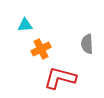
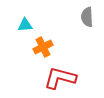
gray semicircle: moved 27 px up
orange cross: moved 2 px right, 2 px up
